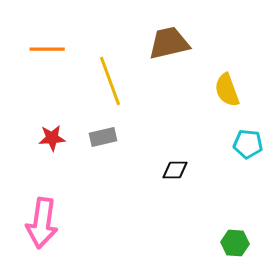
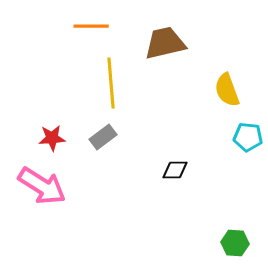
brown trapezoid: moved 4 px left
orange line: moved 44 px right, 23 px up
yellow line: moved 1 px right, 2 px down; rotated 15 degrees clockwise
gray rectangle: rotated 24 degrees counterclockwise
cyan pentagon: moved 7 px up
pink arrow: moved 37 px up; rotated 66 degrees counterclockwise
